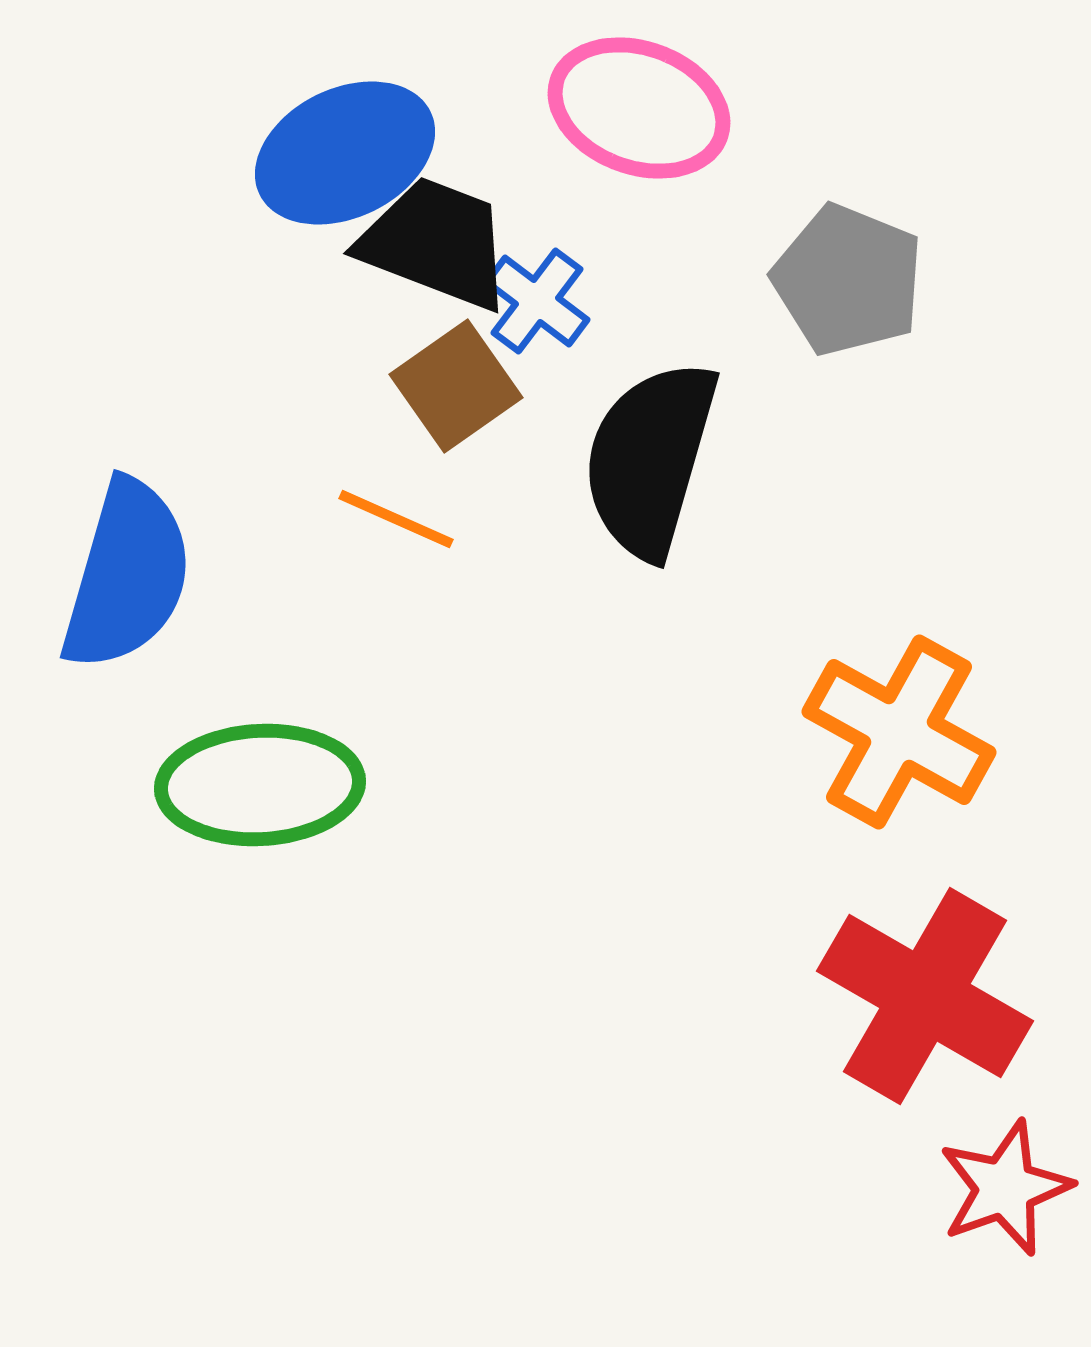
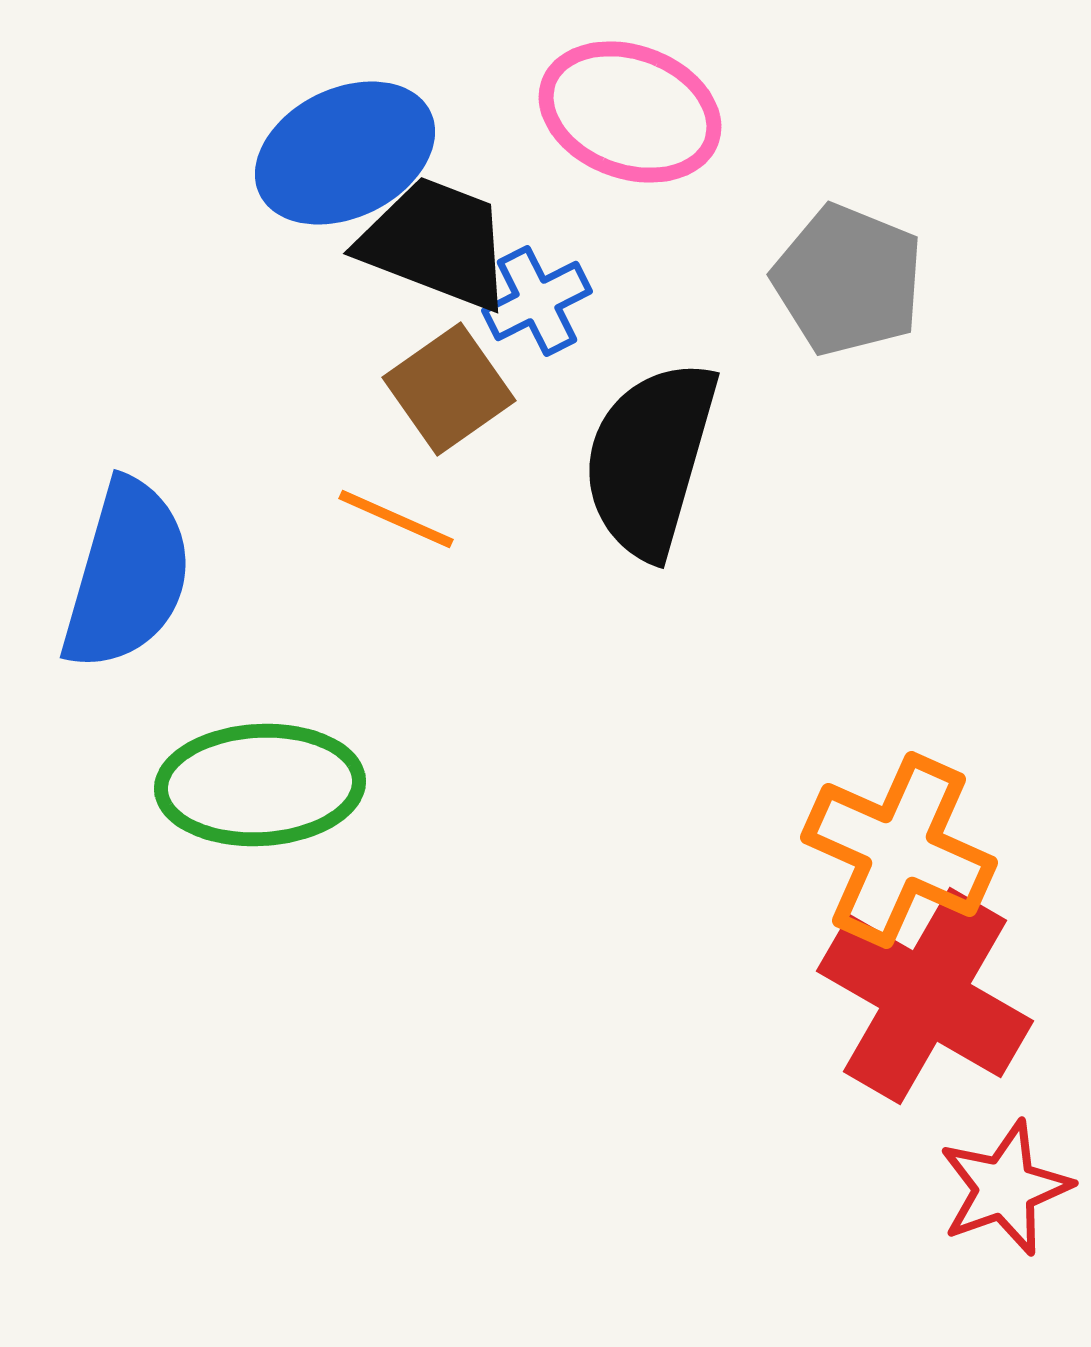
pink ellipse: moved 9 px left, 4 px down
blue cross: rotated 26 degrees clockwise
brown square: moved 7 px left, 3 px down
orange cross: moved 118 px down; rotated 5 degrees counterclockwise
